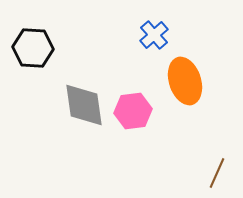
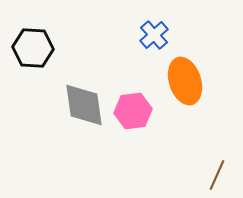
brown line: moved 2 px down
